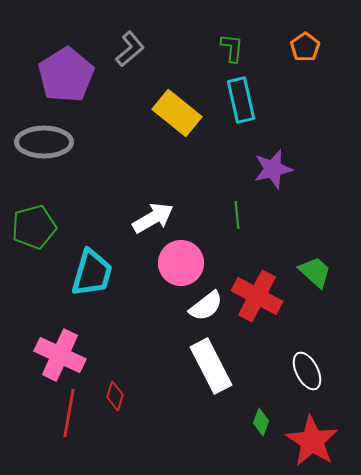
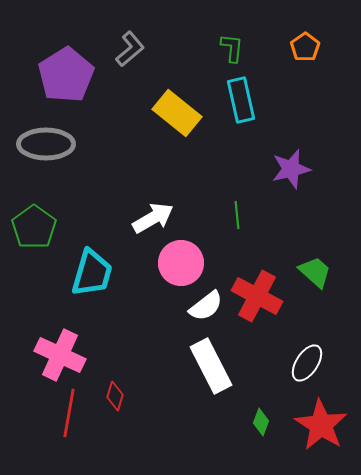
gray ellipse: moved 2 px right, 2 px down
purple star: moved 18 px right
green pentagon: rotated 21 degrees counterclockwise
white ellipse: moved 8 px up; rotated 60 degrees clockwise
red star: moved 9 px right, 16 px up
